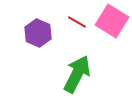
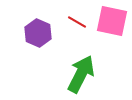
pink square: rotated 20 degrees counterclockwise
green arrow: moved 4 px right
